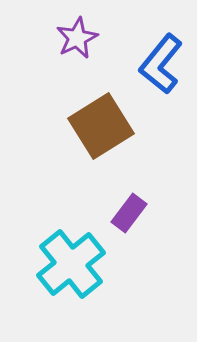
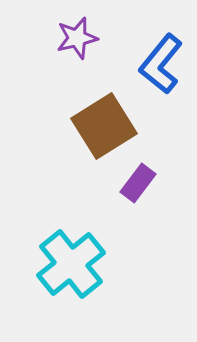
purple star: rotated 12 degrees clockwise
brown square: moved 3 px right
purple rectangle: moved 9 px right, 30 px up
